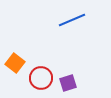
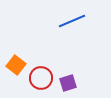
blue line: moved 1 px down
orange square: moved 1 px right, 2 px down
